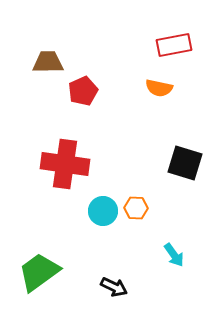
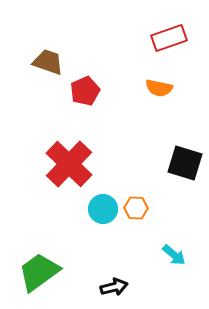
red rectangle: moved 5 px left, 7 px up; rotated 8 degrees counterclockwise
brown trapezoid: rotated 20 degrees clockwise
red pentagon: moved 2 px right
red cross: moved 4 px right; rotated 36 degrees clockwise
cyan circle: moved 2 px up
cyan arrow: rotated 15 degrees counterclockwise
black arrow: rotated 40 degrees counterclockwise
